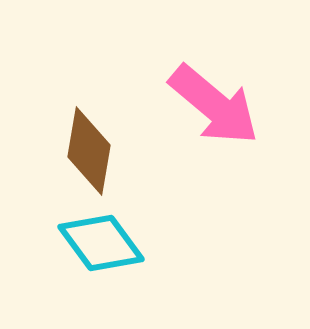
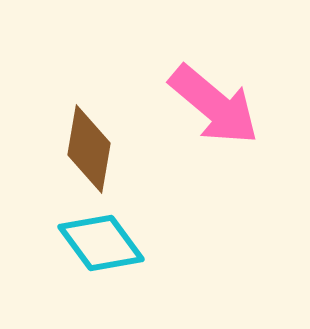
brown diamond: moved 2 px up
